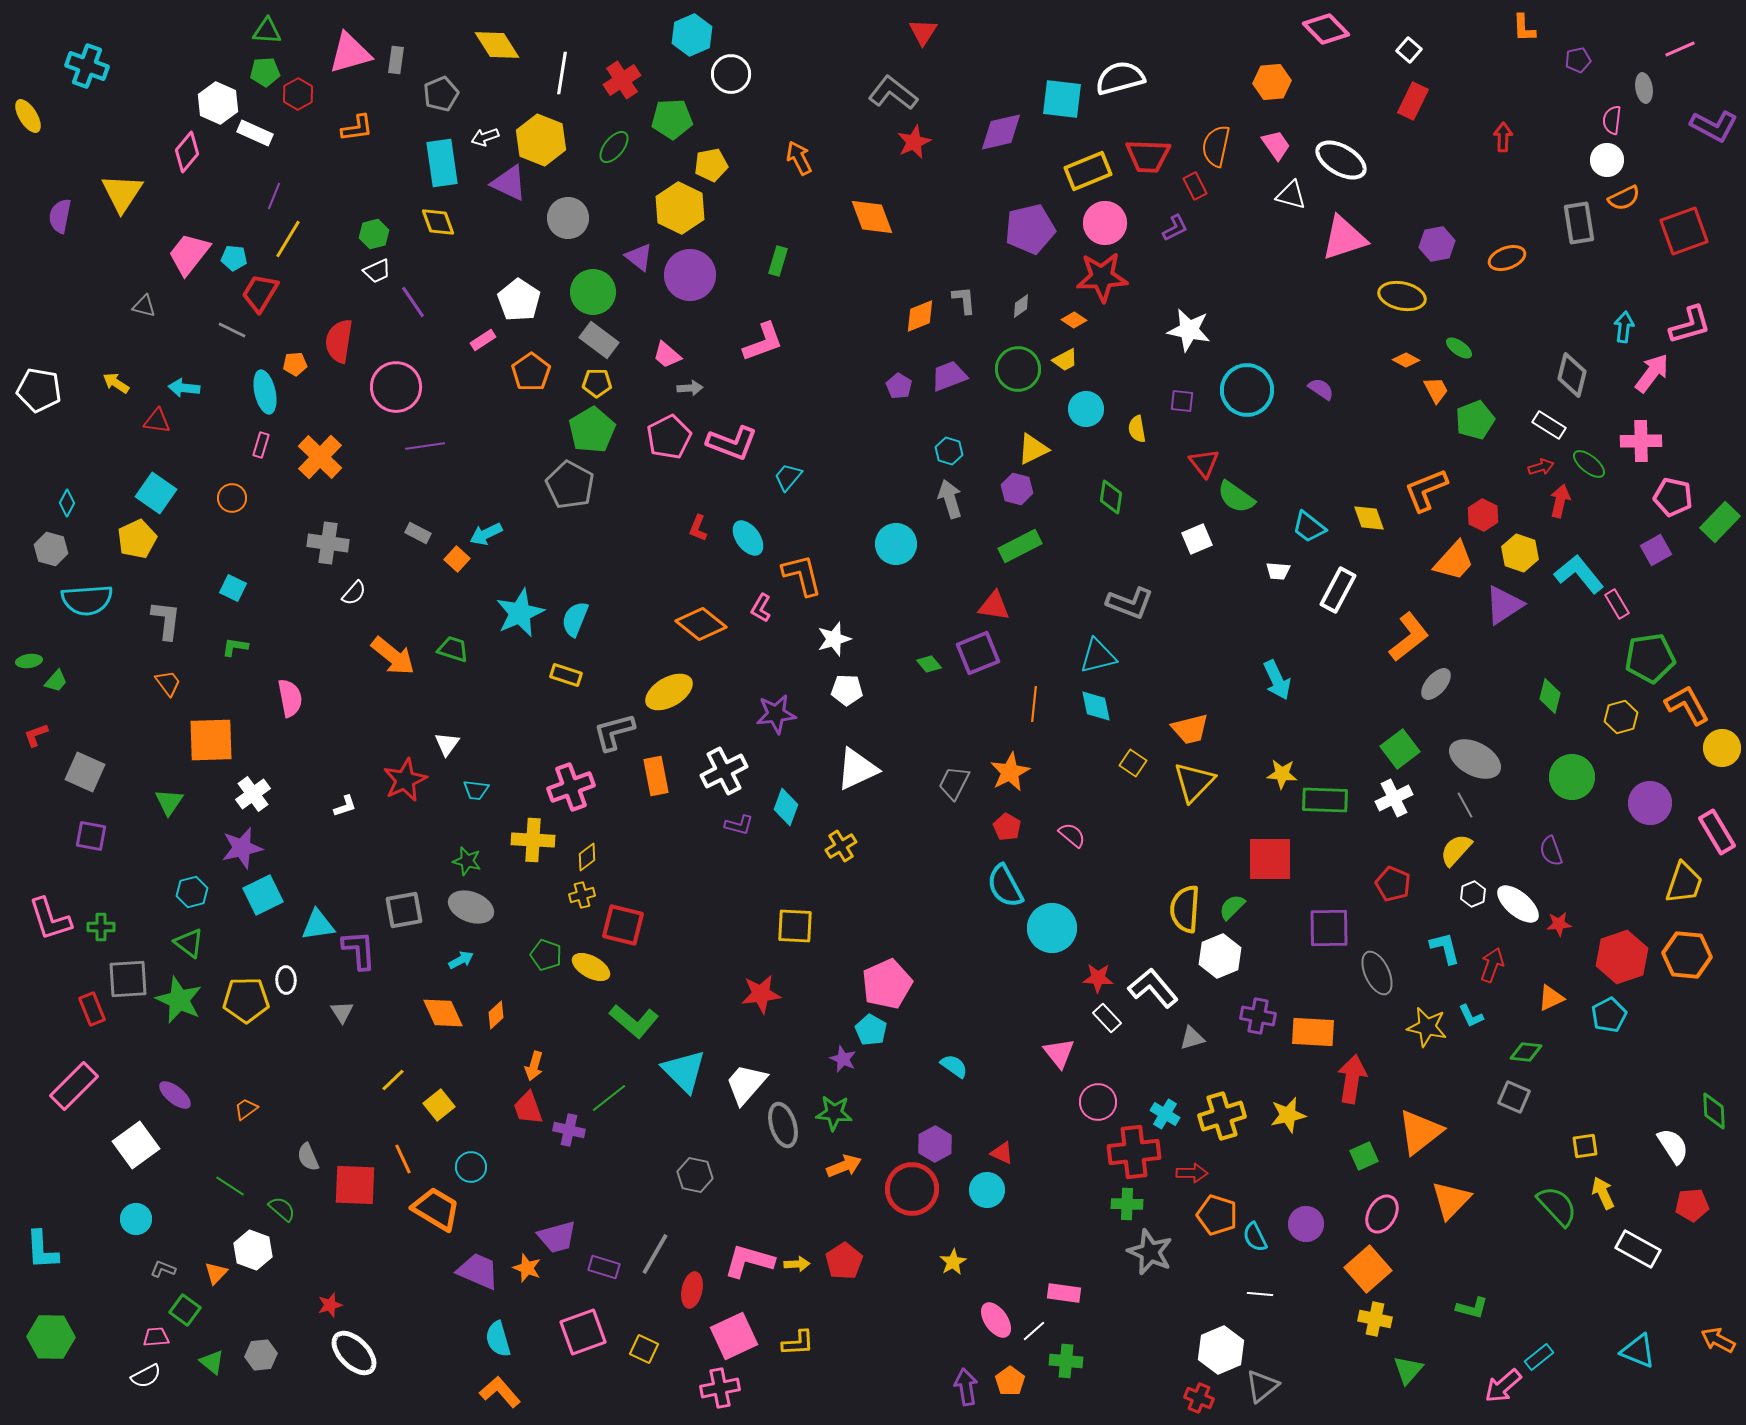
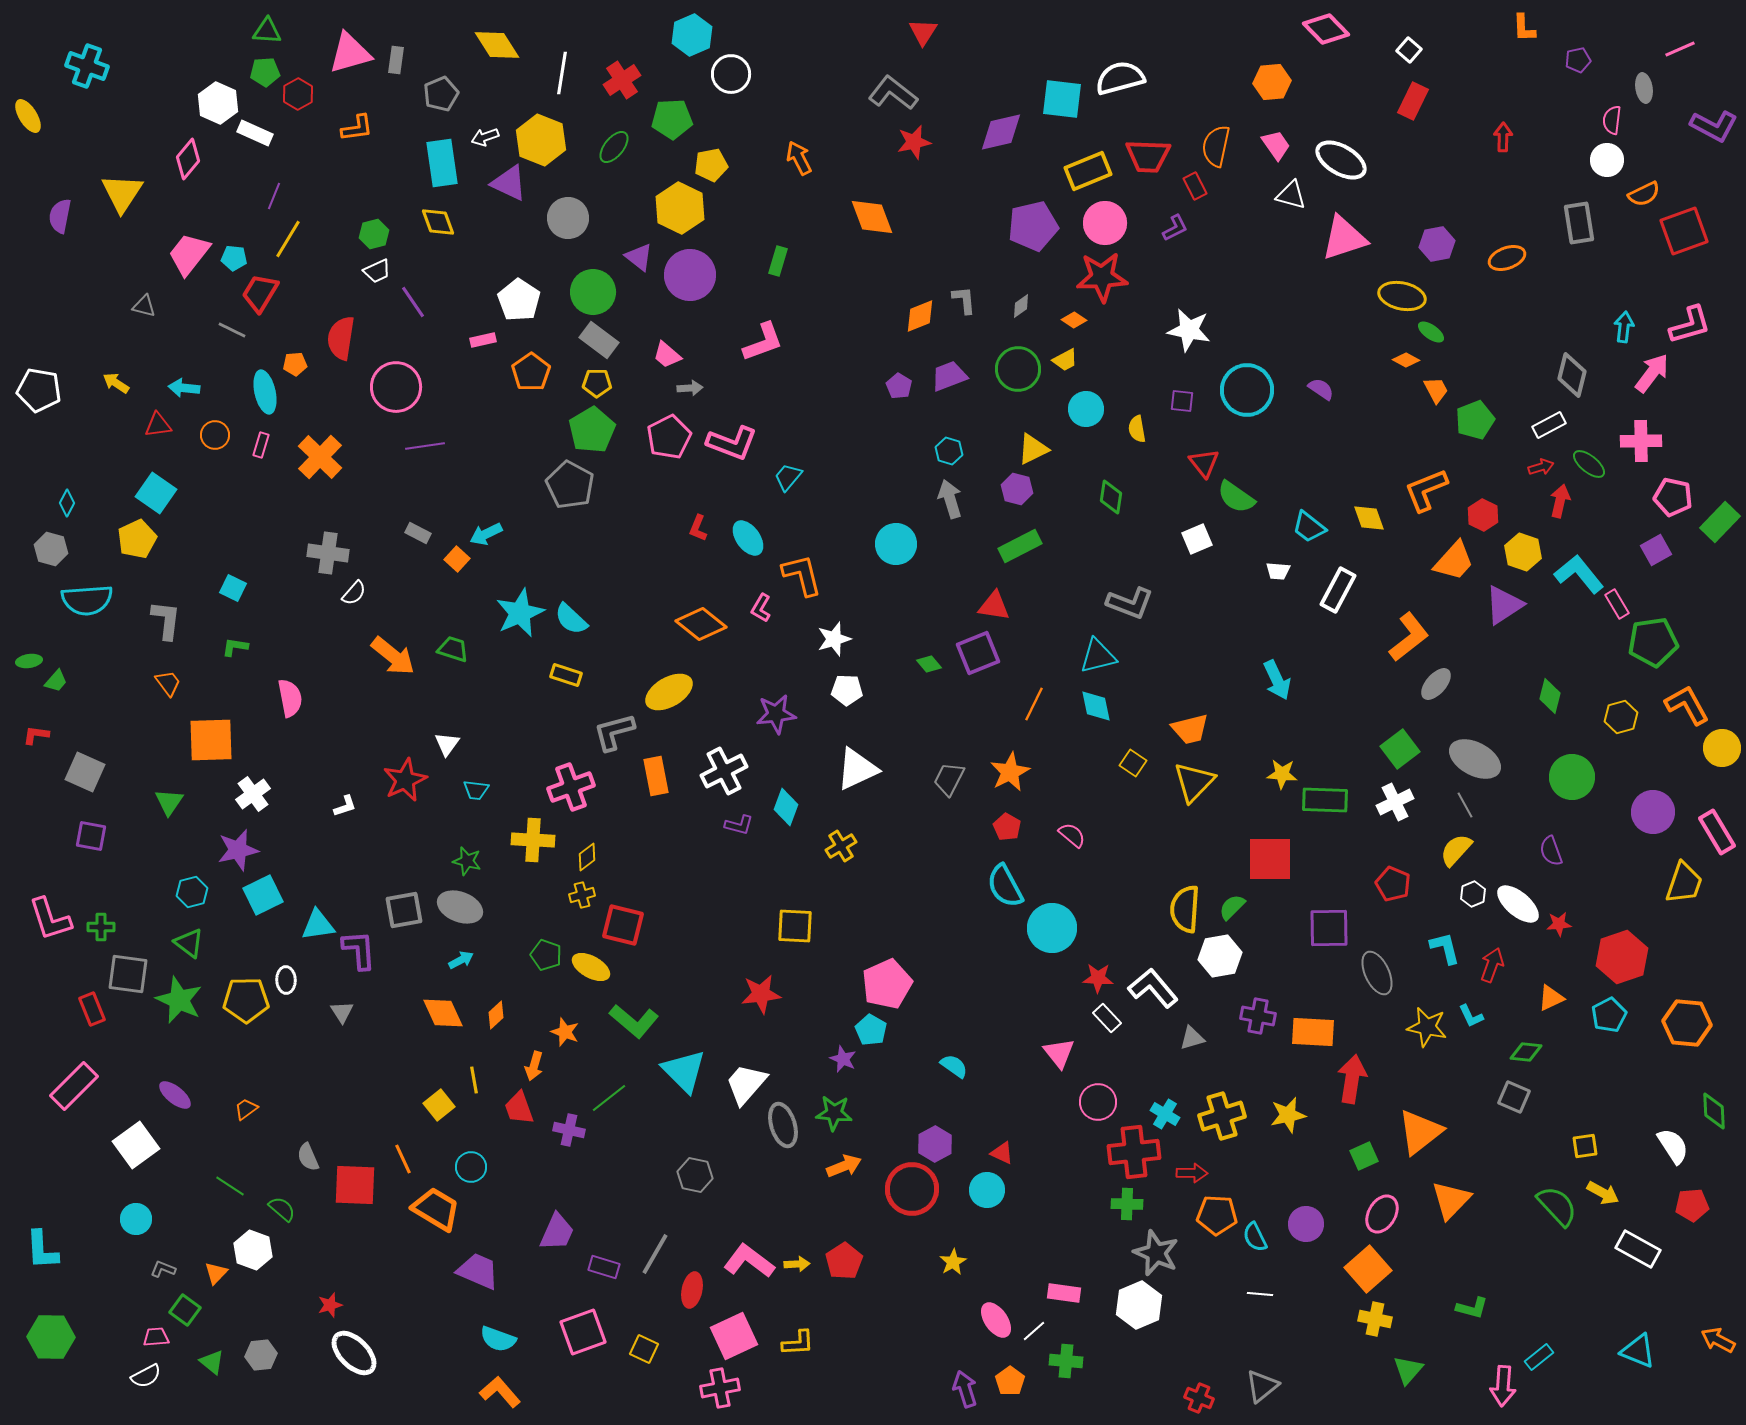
red star at (914, 142): rotated 12 degrees clockwise
pink diamond at (187, 152): moved 1 px right, 7 px down
orange semicircle at (1624, 198): moved 20 px right, 4 px up
purple pentagon at (1030, 229): moved 3 px right, 3 px up
pink rectangle at (483, 340): rotated 20 degrees clockwise
red semicircle at (339, 341): moved 2 px right, 3 px up
green ellipse at (1459, 348): moved 28 px left, 16 px up
red triangle at (157, 421): moved 1 px right, 4 px down; rotated 16 degrees counterclockwise
white rectangle at (1549, 425): rotated 60 degrees counterclockwise
orange circle at (232, 498): moved 17 px left, 63 px up
gray cross at (328, 543): moved 10 px down
yellow hexagon at (1520, 553): moved 3 px right, 1 px up
cyan semicircle at (575, 619): moved 4 px left; rotated 69 degrees counterclockwise
green pentagon at (1650, 658): moved 3 px right, 16 px up
orange line at (1034, 704): rotated 20 degrees clockwise
red L-shape at (36, 735): rotated 28 degrees clockwise
gray trapezoid at (954, 783): moved 5 px left, 4 px up
white cross at (1394, 798): moved 1 px right, 4 px down
purple circle at (1650, 803): moved 3 px right, 9 px down
purple star at (242, 848): moved 4 px left, 2 px down
gray ellipse at (471, 907): moved 11 px left
orange hexagon at (1687, 955): moved 68 px down
white hexagon at (1220, 956): rotated 12 degrees clockwise
gray square at (128, 979): moved 5 px up; rotated 12 degrees clockwise
yellow line at (393, 1080): moved 81 px right; rotated 56 degrees counterclockwise
red trapezoid at (528, 1108): moved 9 px left
yellow arrow at (1603, 1193): rotated 144 degrees clockwise
orange pentagon at (1217, 1215): rotated 15 degrees counterclockwise
purple trapezoid at (557, 1237): moved 5 px up; rotated 51 degrees counterclockwise
gray star at (1150, 1252): moved 6 px right, 1 px down
pink L-shape at (749, 1261): rotated 21 degrees clockwise
orange star at (527, 1268): moved 38 px right, 236 px up
cyan semicircle at (498, 1339): rotated 54 degrees counterclockwise
white hexagon at (1221, 1350): moved 82 px left, 45 px up
pink arrow at (1503, 1386): rotated 45 degrees counterclockwise
purple arrow at (966, 1387): moved 1 px left, 2 px down; rotated 9 degrees counterclockwise
